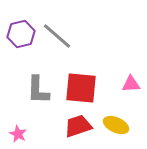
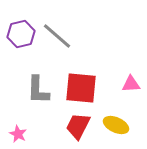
red trapezoid: rotated 44 degrees counterclockwise
